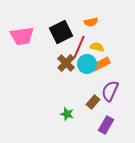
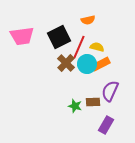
orange semicircle: moved 3 px left, 2 px up
black square: moved 2 px left, 5 px down
brown rectangle: rotated 48 degrees clockwise
green star: moved 8 px right, 8 px up
